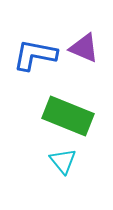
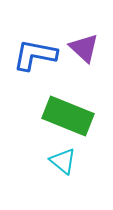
purple triangle: rotated 20 degrees clockwise
cyan triangle: rotated 12 degrees counterclockwise
